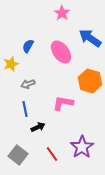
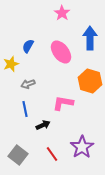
blue arrow: rotated 55 degrees clockwise
black arrow: moved 5 px right, 2 px up
